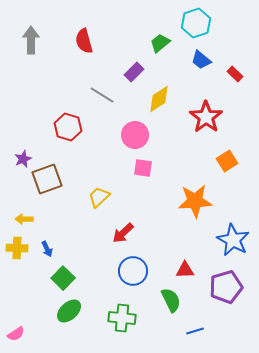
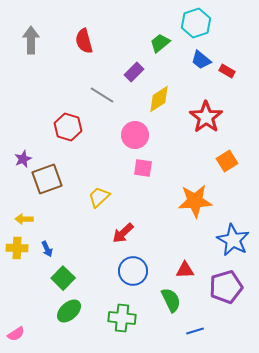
red rectangle: moved 8 px left, 3 px up; rotated 14 degrees counterclockwise
